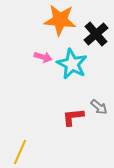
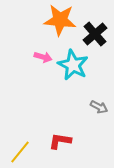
black cross: moved 1 px left
cyan star: moved 1 px right, 1 px down
gray arrow: rotated 12 degrees counterclockwise
red L-shape: moved 13 px left, 24 px down; rotated 15 degrees clockwise
yellow line: rotated 15 degrees clockwise
